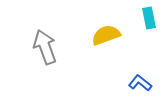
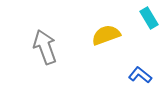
cyan rectangle: rotated 20 degrees counterclockwise
blue L-shape: moved 8 px up
